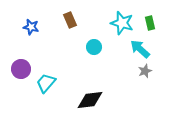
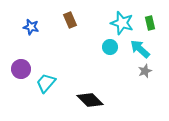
cyan circle: moved 16 px right
black diamond: rotated 52 degrees clockwise
